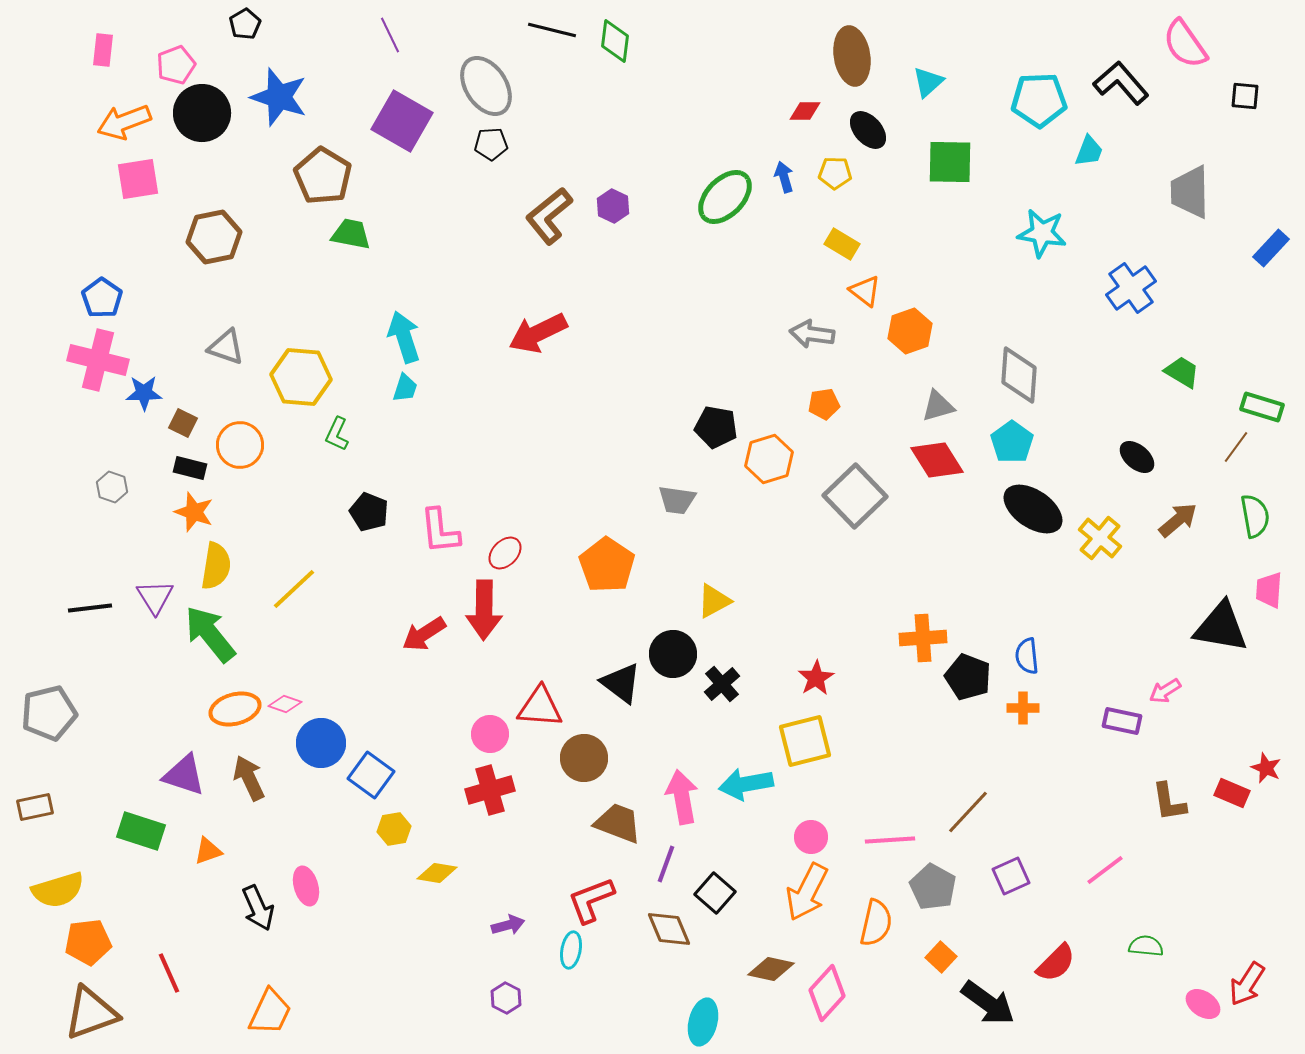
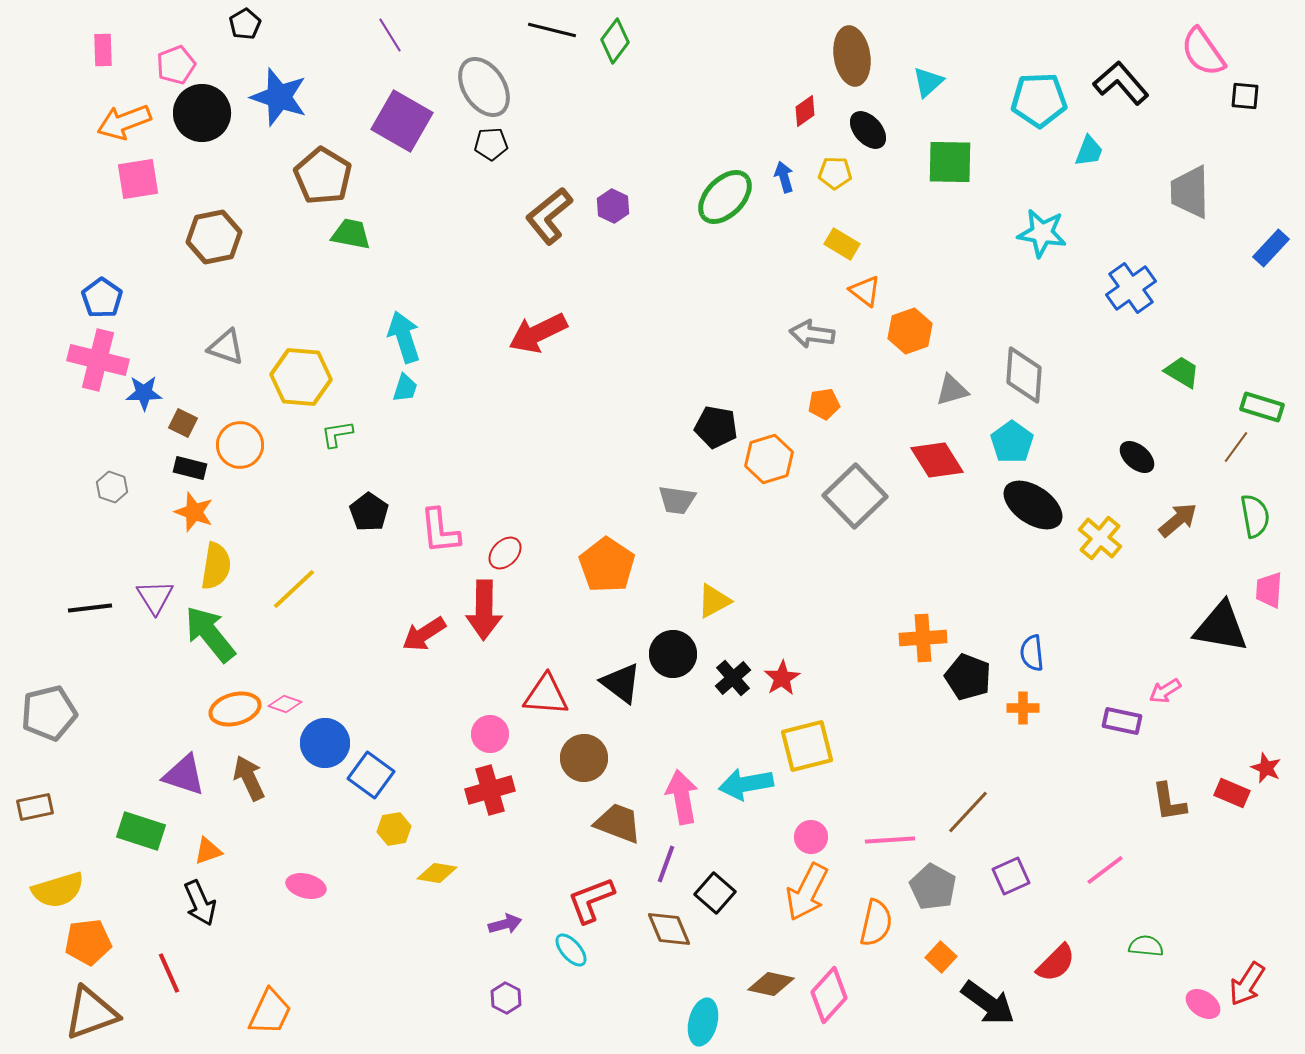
purple line at (390, 35): rotated 6 degrees counterclockwise
green diamond at (615, 41): rotated 30 degrees clockwise
pink semicircle at (1185, 44): moved 18 px right, 8 px down
pink rectangle at (103, 50): rotated 8 degrees counterclockwise
gray ellipse at (486, 86): moved 2 px left, 1 px down
red diamond at (805, 111): rotated 36 degrees counterclockwise
gray diamond at (1019, 375): moved 5 px right
gray triangle at (938, 406): moved 14 px right, 16 px up
green L-shape at (337, 434): rotated 56 degrees clockwise
black ellipse at (1033, 509): moved 4 px up
black pentagon at (369, 512): rotated 12 degrees clockwise
blue semicircle at (1027, 656): moved 5 px right, 3 px up
red star at (816, 678): moved 34 px left
black cross at (722, 684): moved 11 px right, 6 px up
red triangle at (540, 707): moved 6 px right, 12 px up
yellow square at (805, 741): moved 2 px right, 5 px down
blue circle at (321, 743): moved 4 px right
pink ellipse at (306, 886): rotated 60 degrees counterclockwise
black arrow at (258, 908): moved 58 px left, 5 px up
purple arrow at (508, 925): moved 3 px left, 1 px up
cyan ellipse at (571, 950): rotated 51 degrees counterclockwise
brown diamond at (771, 969): moved 15 px down
pink diamond at (827, 993): moved 2 px right, 2 px down
